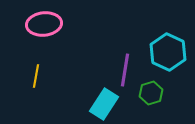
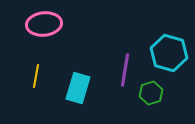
cyan hexagon: moved 1 px right, 1 px down; rotated 9 degrees counterclockwise
cyan rectangle: moved 26 px left, 16 px up; rotated 16 degrees counterclockwise
